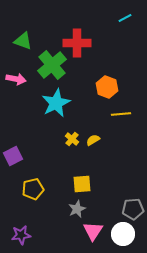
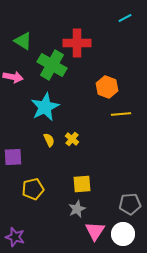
green triangle: rotated 12 degrees clockwise
green cross: rotated 20 degrees counterclockwise
pink arrow: moved 3 px left, 2 px up
cyan star: moved 11 px left, 4 px down
yellow semicircle: moved 44 px left; rotated 96 degrees clockwise
purple square: moved 1 px down; rotated 24 degrees clockwise
gray pentagon: moved 3 px left, 5 px up
pink triangle: moved 2 px right
purple star: moved 6 px left, 2 px down; rotated 24 degrees clockwise
